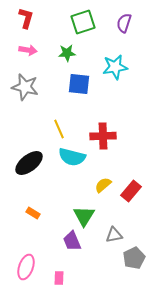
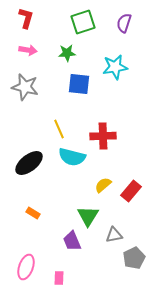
green triangle: moved 4 px right
